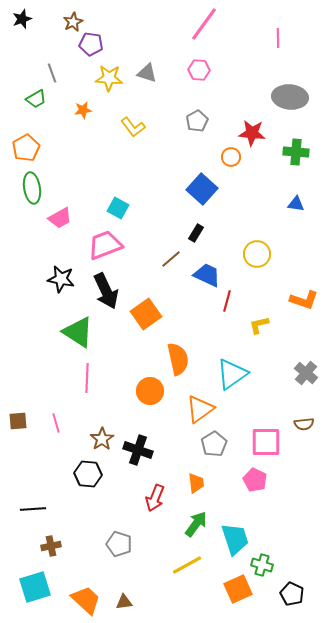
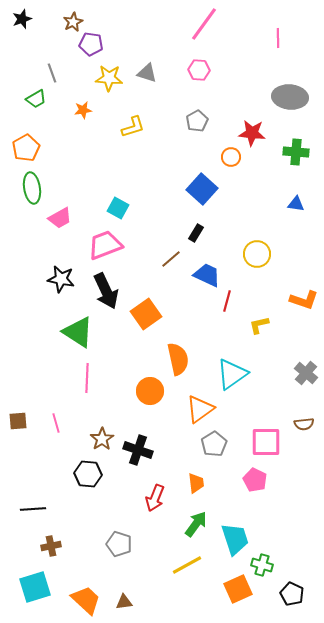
yellow L-shape at (133, 127): rotated 70 degrees counterclockwise
